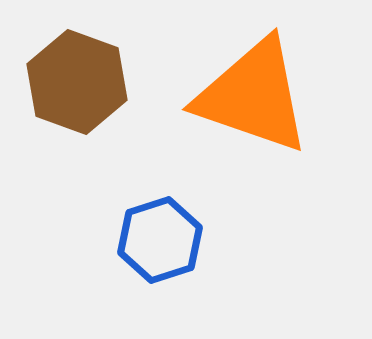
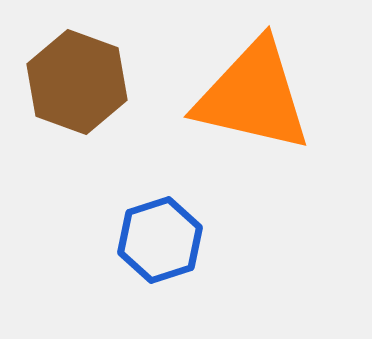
orange triangle: rotated 6 degrees counterclockwise
